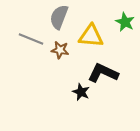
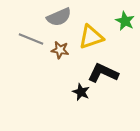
gray semicircle: rotated 135 degrees counterclockwise
green star: moved 1 px up
yellow triangle: moved 1 px down; rotated 24 degrees counterclockwise
